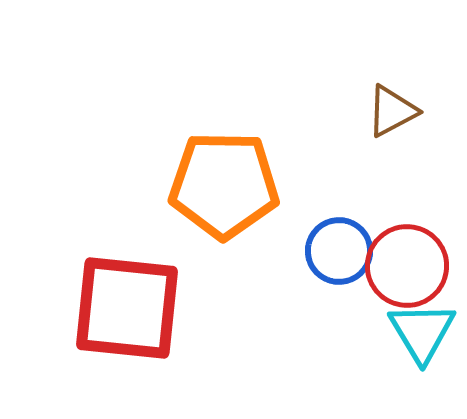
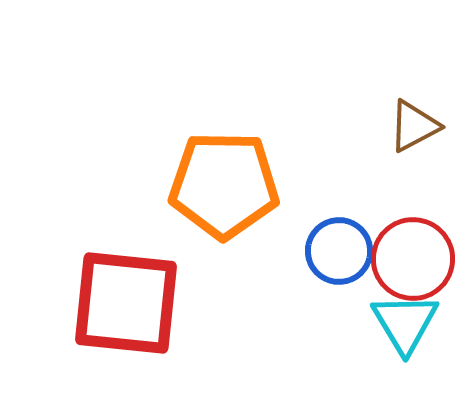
brown triangle: moved 22 px right, 15 px down
red circle: moved 6 px right, 7 px up
red square: moved 1 px left, 5 px up
cyan triangle: moved 17 px left, 9 px up
